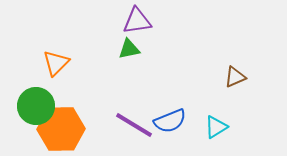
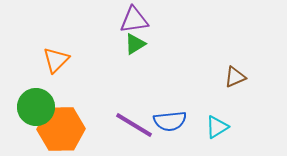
purple triangle: moved 3 px left, 1 px up
green triangle: moved 6 px right, 5 px up; rotated 20 degrees counterclockwise
orange triangle: moved 3 px up
green circle: moved 1 px down
blue semicircle: rotated 16 degrees clockwise
cyan triangle: moved 1 px right
